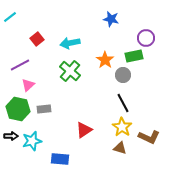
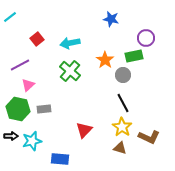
red triangle: rotated 12 degrees counterclockwise
